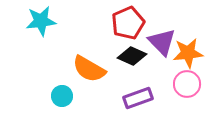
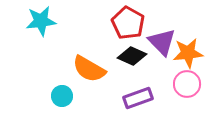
red pentagon: rotated 20 degrees counterclockwise
